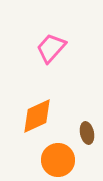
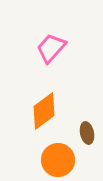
orange diamond: moved 7 px right, 5 px up; rotated 12 degrees counterclockwise
